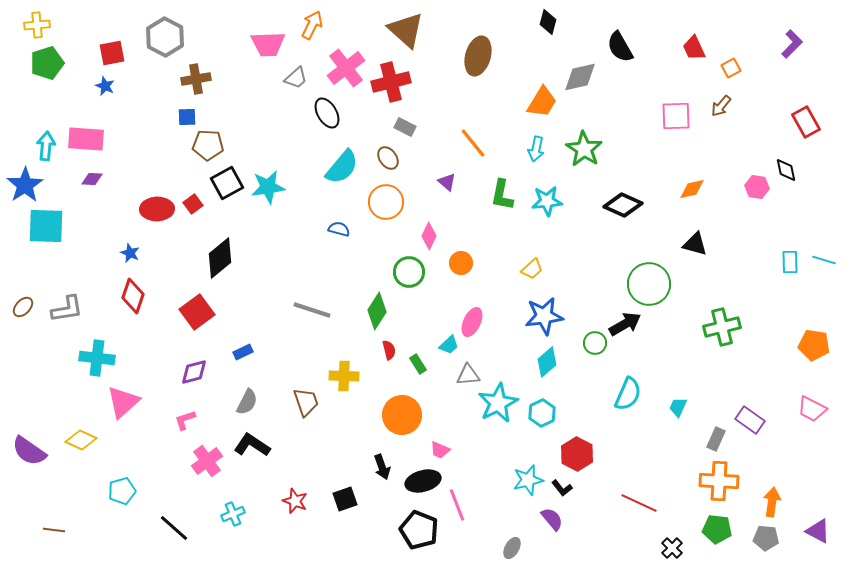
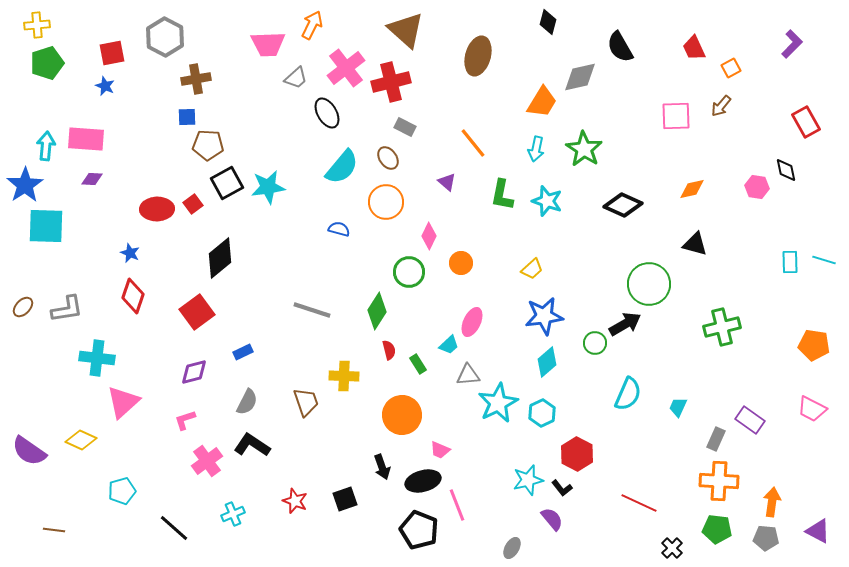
cyan star at (547, 201): rotated 24 degrees clockwise
